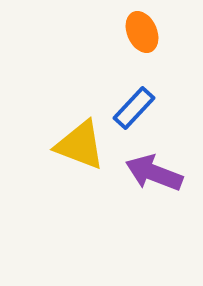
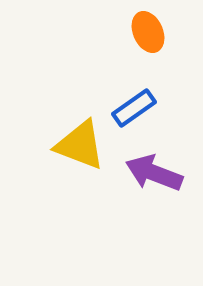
orange ellipse: moved 6 px right
blue rectangle: rotated 12 degrees clockwise
